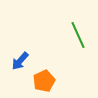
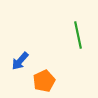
green line: rotated 12 degrees clockwise
